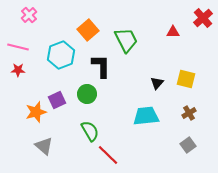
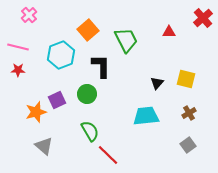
red triangle: moved 4 px left
